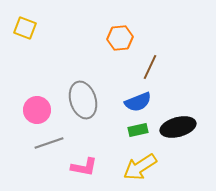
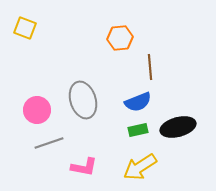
brown line: rotated 30 degrees counterclockwise
